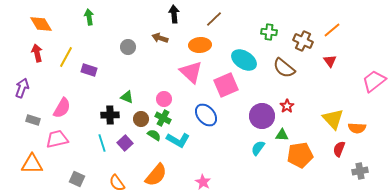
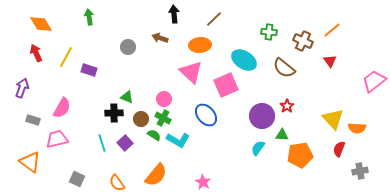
red arrow at (37, 53): moved 1 px left; rotated 12 degrees counterclockwise
black cross at (110, 115): moved 4 px right, 2 px up
orange triangle at (32, 164): moved 2 px left, 2 px up; rotated 35 degrees clockwise
